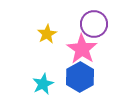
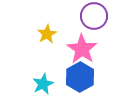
purple circle: moved 8 px up
